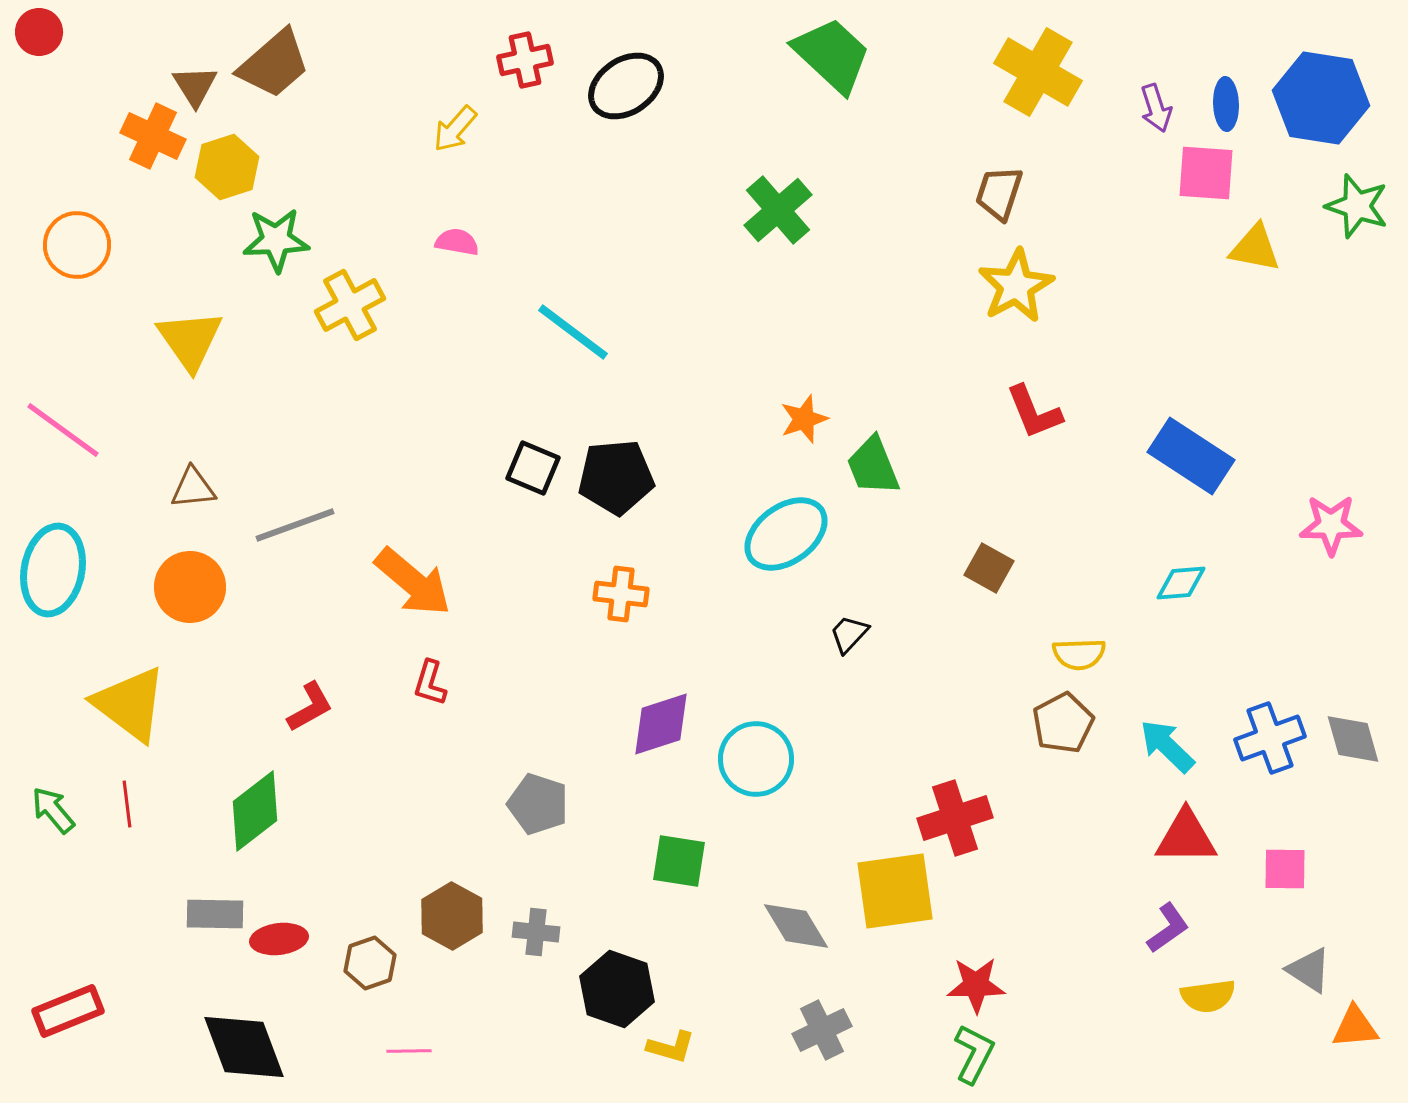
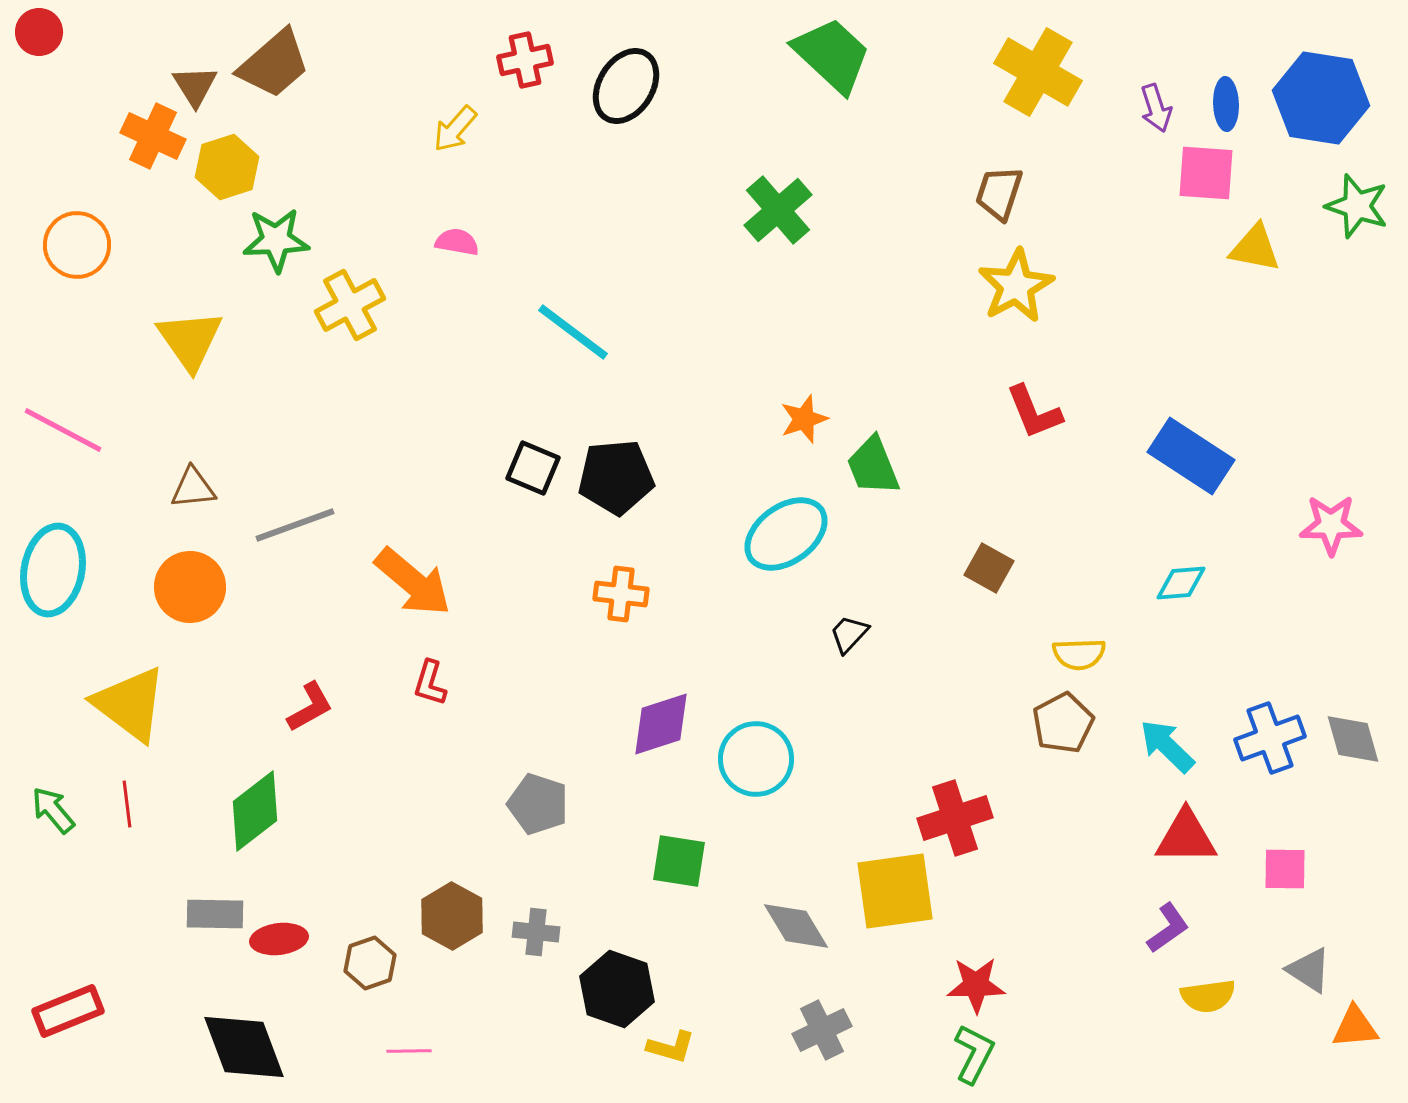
black ellipse at (626, 86): rotated 24 degrees counterclockwise
pink line at (63, 430): rotated 8 degrees counterclockwise
